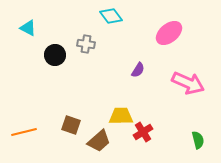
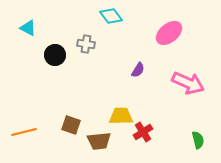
brown trapezoid: rotated 35 degrees clockwise
